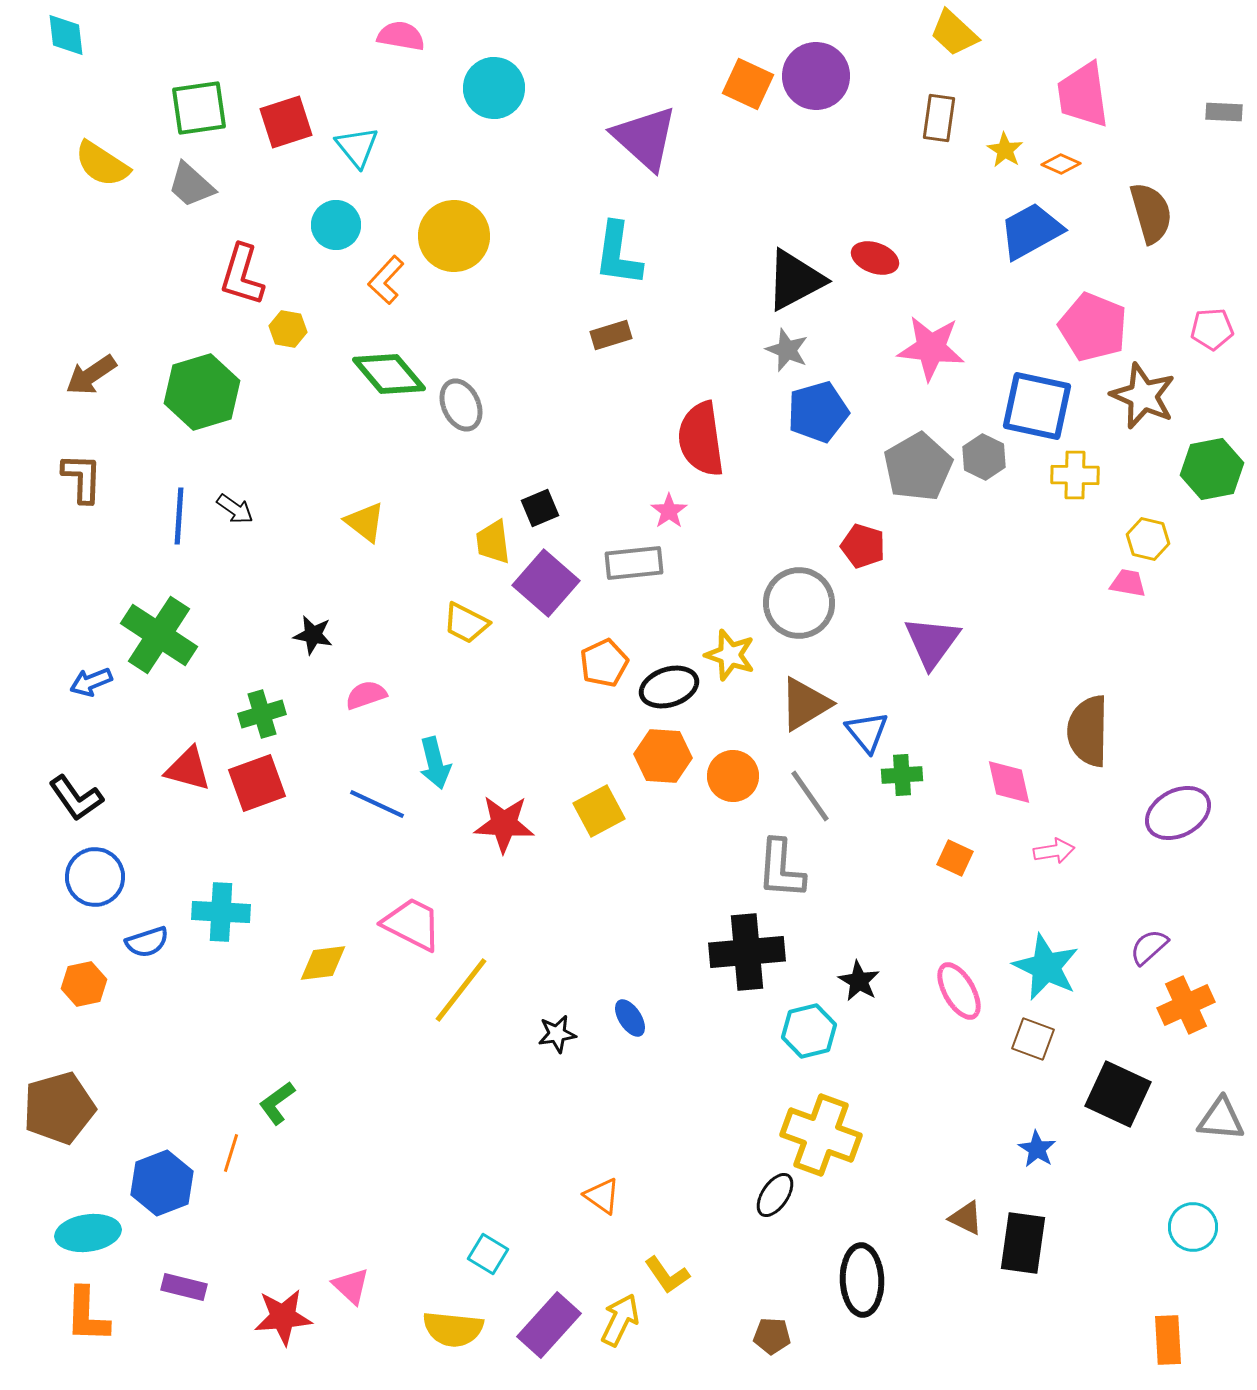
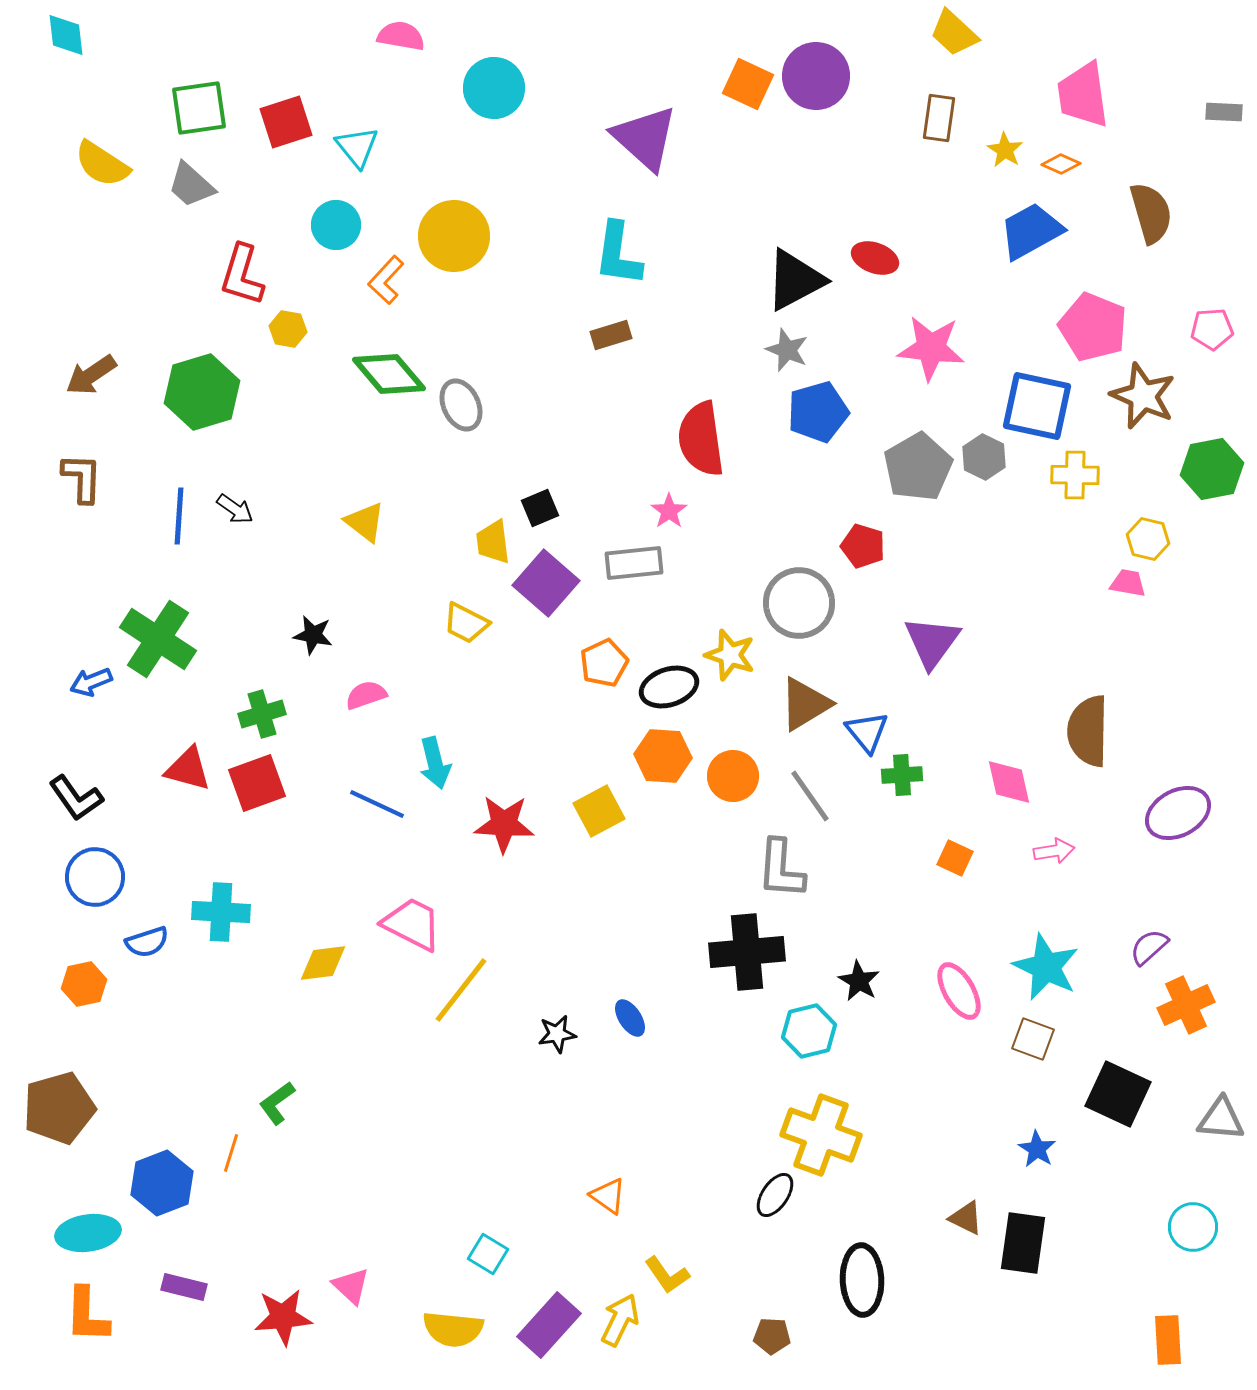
green cross at (159, 635): moved 1 px left, 4 px down
orange triangle at (602, 1196): moved 6 px right
